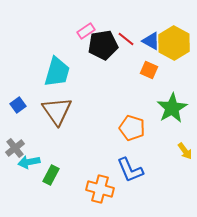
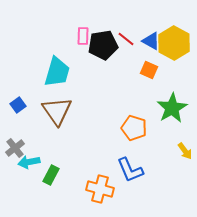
pink rectangle: moved 3 px left, 5 px down; rotated 54 degrees counterclockwise
orange pentagon: moved 2 px right
